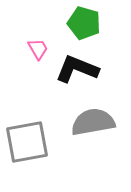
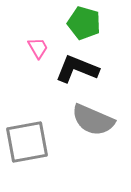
pink trapezoid: moved 1 px up
gray semicircle: moved 2 px up; rotated 147 degrees counterclockwise
